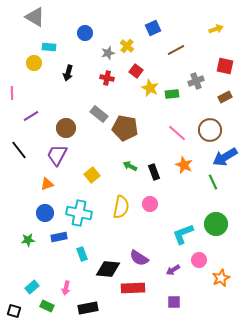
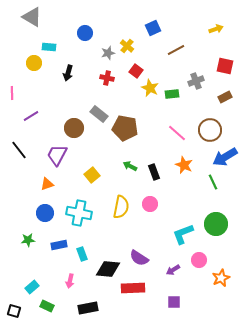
gray triangle at (35, 17): moved 3 px left
brown circle at (66, 128): moved 8 px right
blue rectangle at (59, 237): moved 8 px down
pink arrow at (66, 288): moved 4 px right, 7 px up
